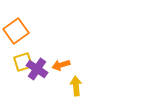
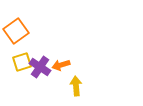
yellow square: moved 1 px left
purple cross: moved 3 px right, 2 px up
